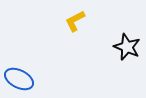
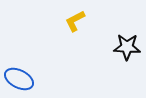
black star: rotated 20 degrees counterclockwise
